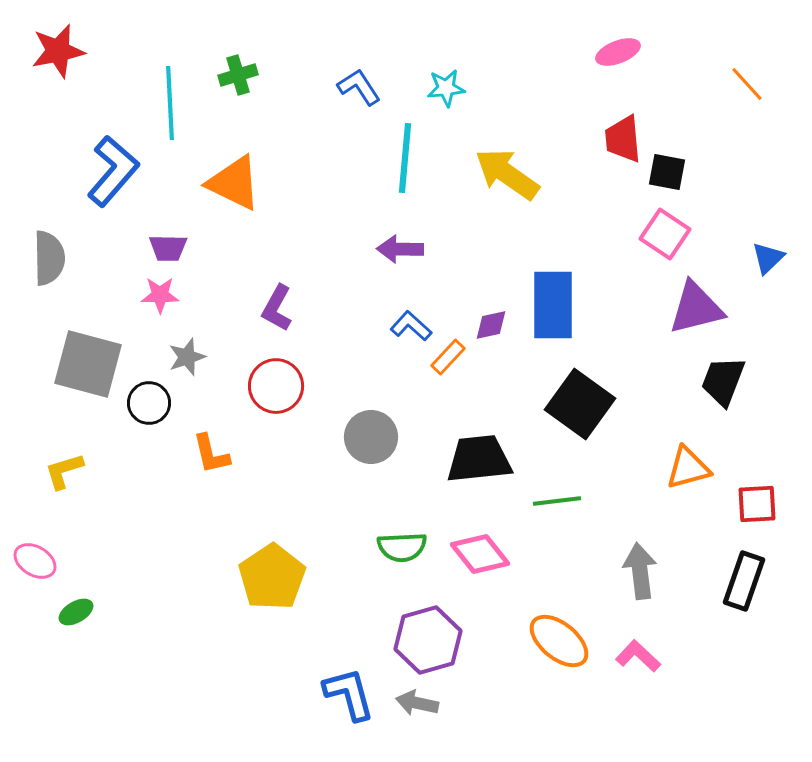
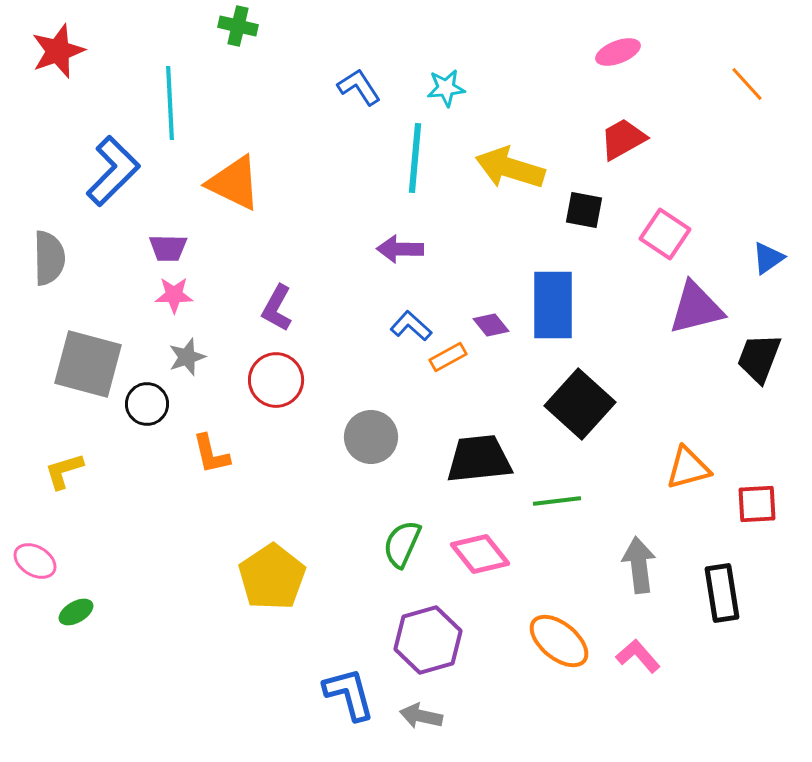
red star at (58, 51): rotated 8 degrees counterclockwise
green cross at (238, 75): moved 49 px up; rotated 30 degrees clockwise
red trapezoid at (623, 139): rotated 66 degrees clockwise
cyan line at (405, 158): moved 10 px right
blue L-shape at (113, 171): rotated 4 degrees clockwise
black square at (667, 172): moved 83 px left, 38 px down
yellow arrow at (507, 174): moved 3 px right, 6 px up; rotated 18 degrees counterclockwise
blue triangle at (768, 258): rotated 9 degrees clockwise
pink star at (160, 295): moved 14 px right
purple diamond at (491, 325): rotated 63 degrees clockwise
orange rectangle at (448, 357): rotated 18 degrees clockwise
black trapezoid at (723, 381): moved 36 px right, 23 px up
red circle at (276, 386): moved 6 px up
black circle at (149, 403): moved 2 px left, 1 px down
black square at (580, 404): rotated 6 degrees clockwise
green semicircle at (402, 547): moved 3 px up; rotated 117 degrees clockwise
gray arrow at (640, 571): moved 1 px left, 6 px up
black rectangle at (744, 581): moved 22 px left, 12 px down; rotated 28 degrees counterclockwise
pink L-shape at (638, 656): rotated 6 degrees clockwise
gray arrow at (417, 703): moved 4 px right, 13 px down
